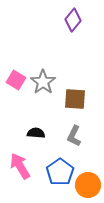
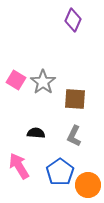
purple diamond: rotated 15 degrees counterclockwise
pink arrow: moved 1 px left
